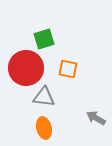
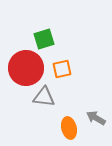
orange square: moved 6 px left; rotated 24 degrees counterclockwise
orange ellipse: moved 25 px right
